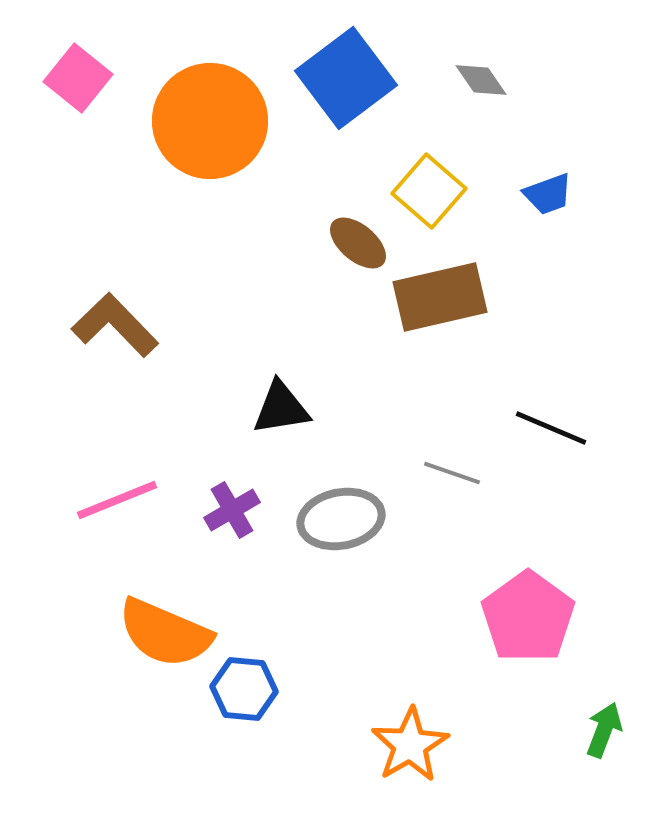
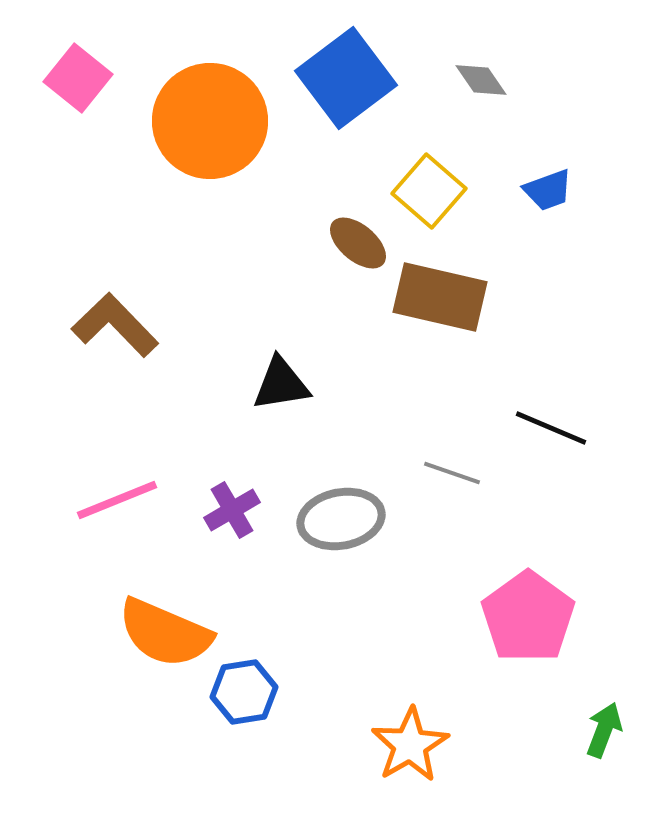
blue trapezoid: moved 4 px up
brown rectangle: rotated 26 degrees clockwise
black triangle: moved 24 px up
blue hexagon: moved 3 px down; rotated 14 degrees counterclockwise
